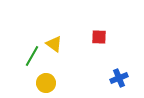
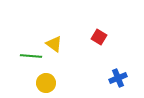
red square: rotated 28 degrees clockwise
green line: moved 1 px left; rotated 65 degrees clockwise
blue cross: moved 1 px left
